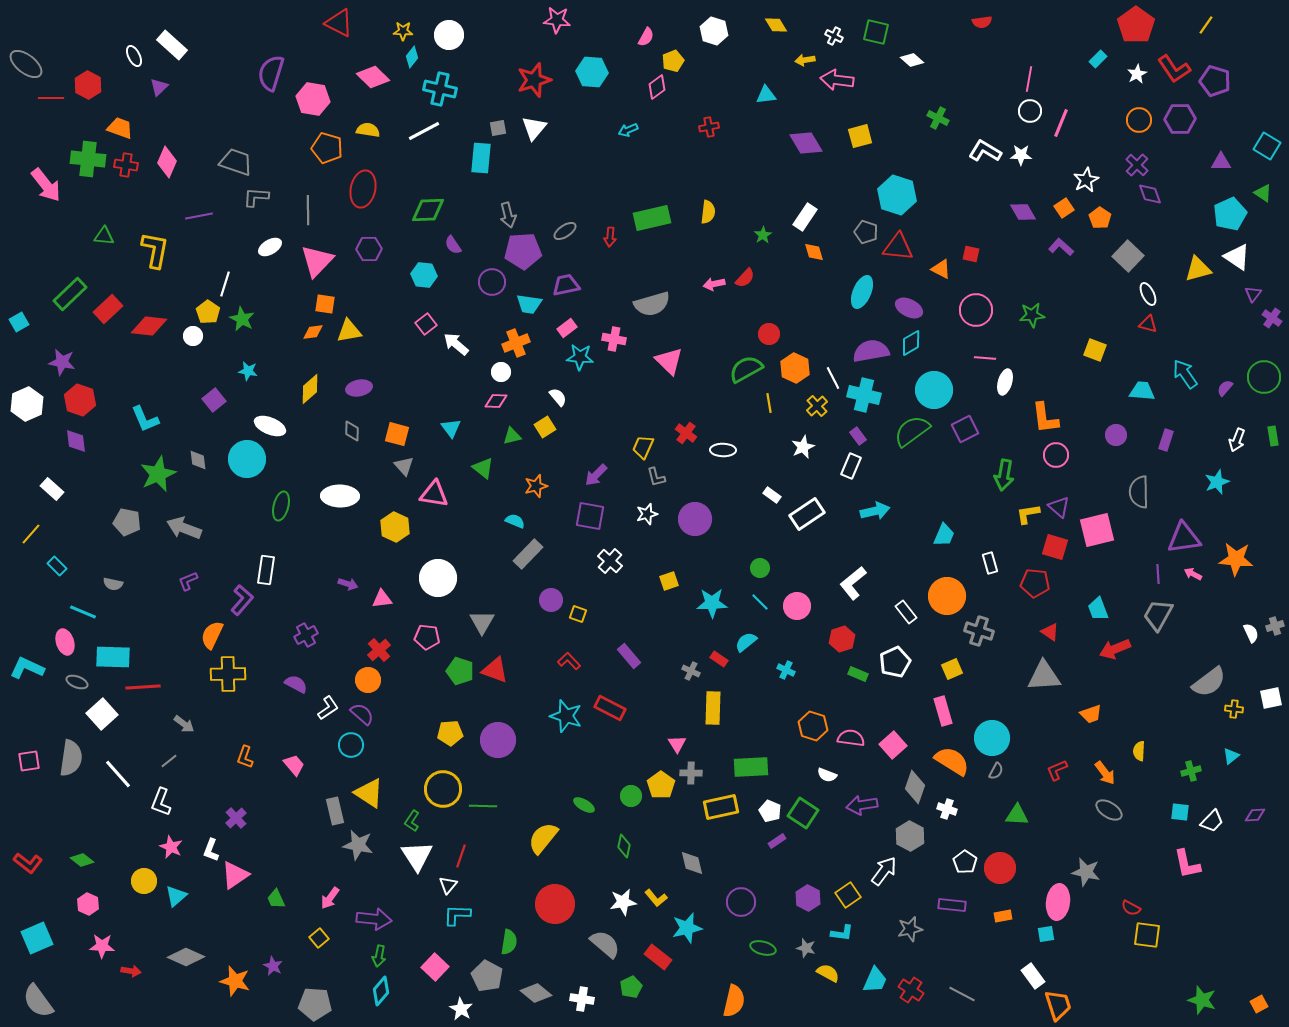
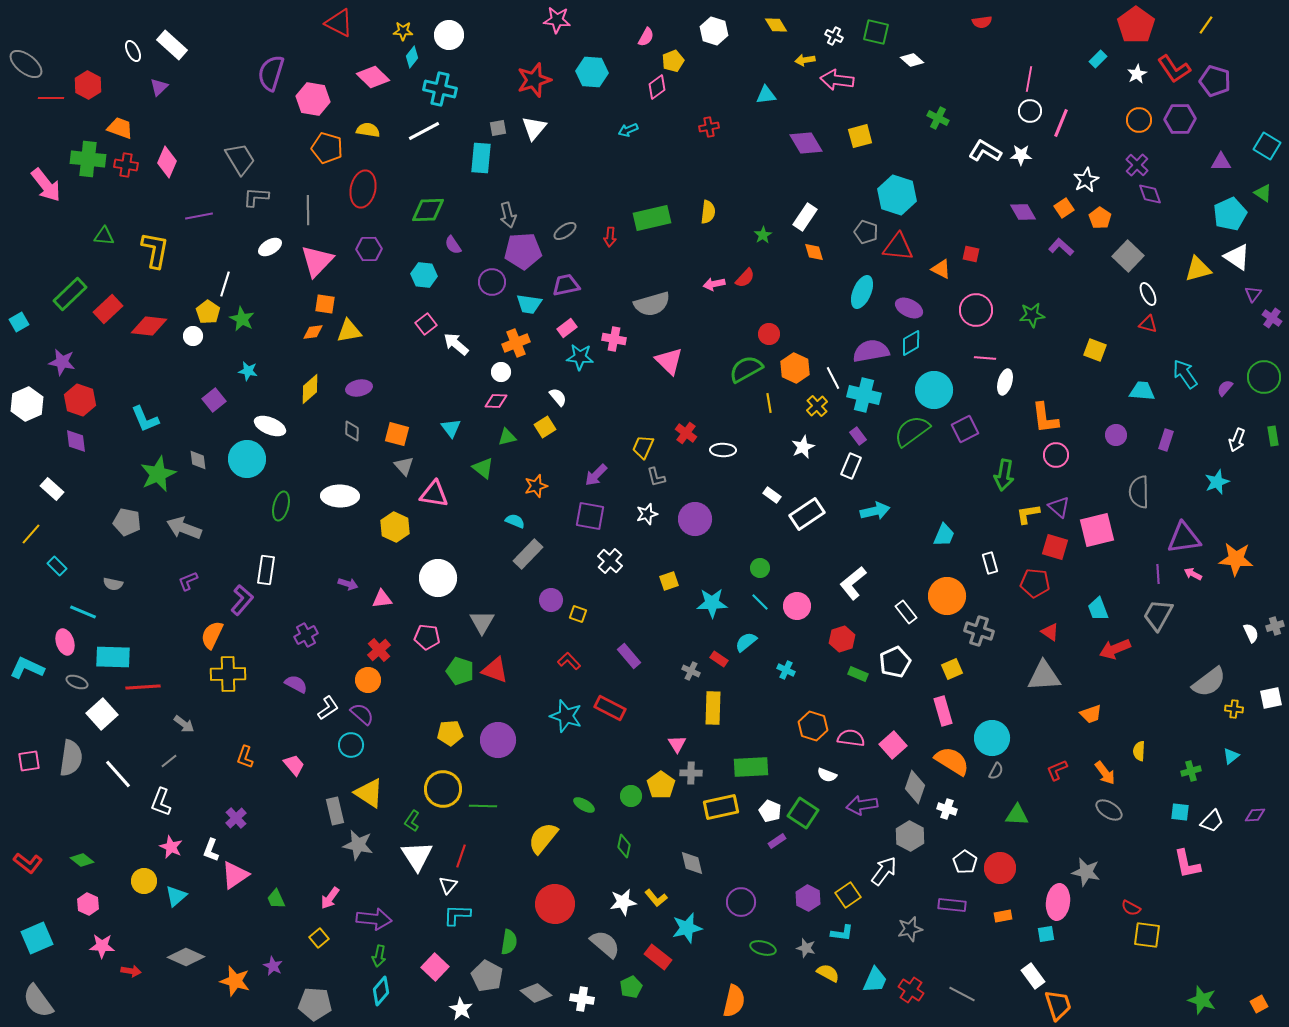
white ellipse at (134, 56): moved 1 px left, 5 px up
gray trapezoid at (236, 162): moved 4 px right, 3 px up; rotated 40 degrees clockwise
green triangle at (512, 436): moved 5 px left, 1 px down
